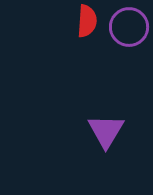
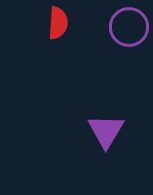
red semicircle: moved 29 px left, 2 px down
